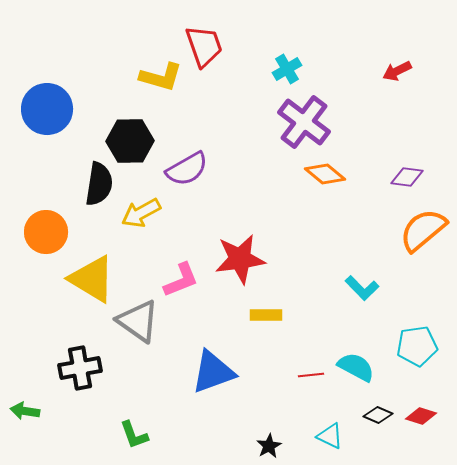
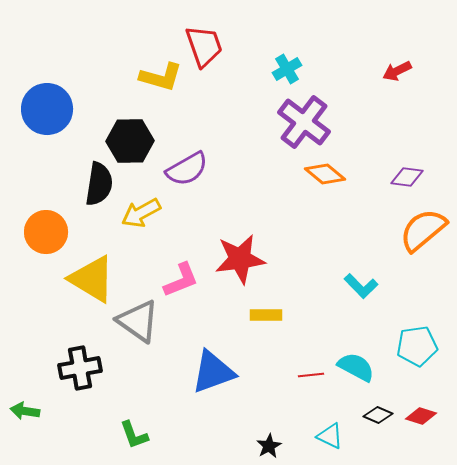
cyan L-shape: moved 1 px left, 2 px up
